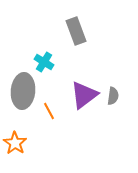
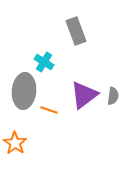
gray ellipse: moved 1 px right
orange line: moved 1 px up; rotated 42 degrees counterclockwise
